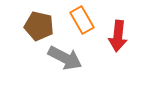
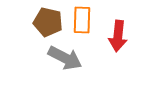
orange rectangle: rotated 32 degrees clockwise
brown pentagon: moved 9 px right, 4 px up
